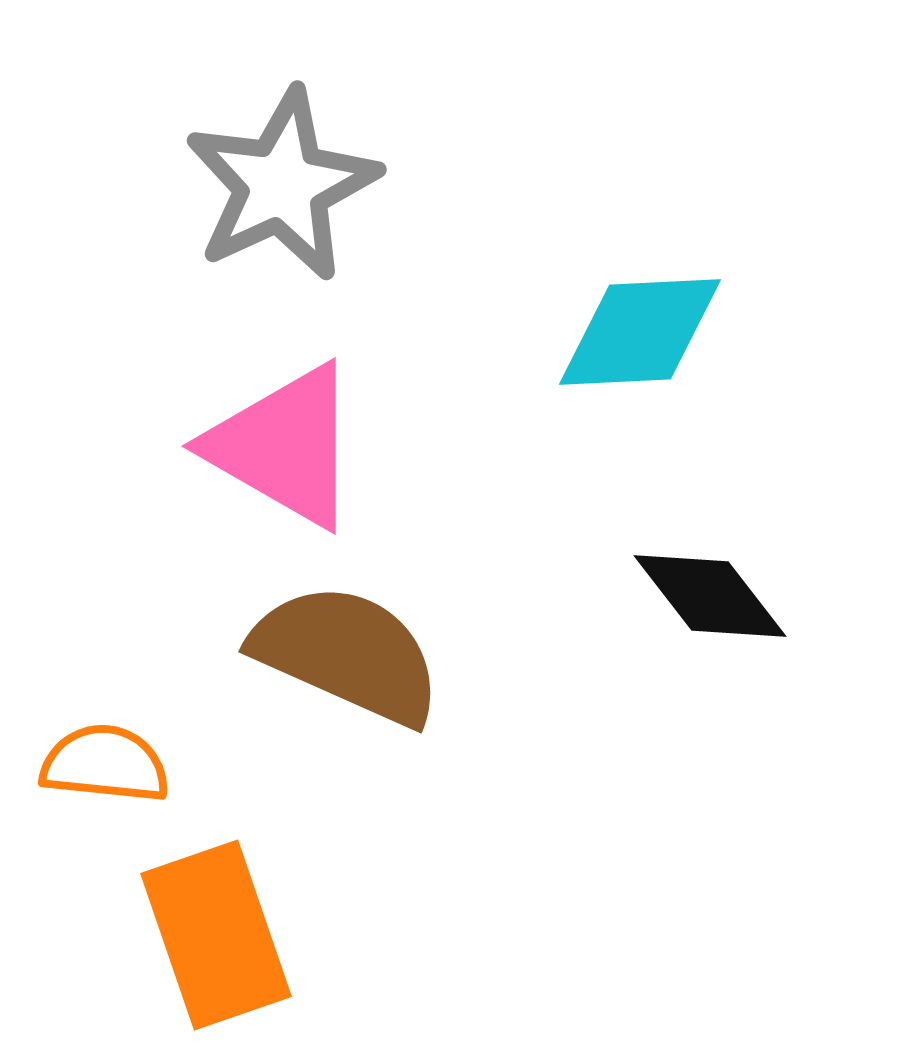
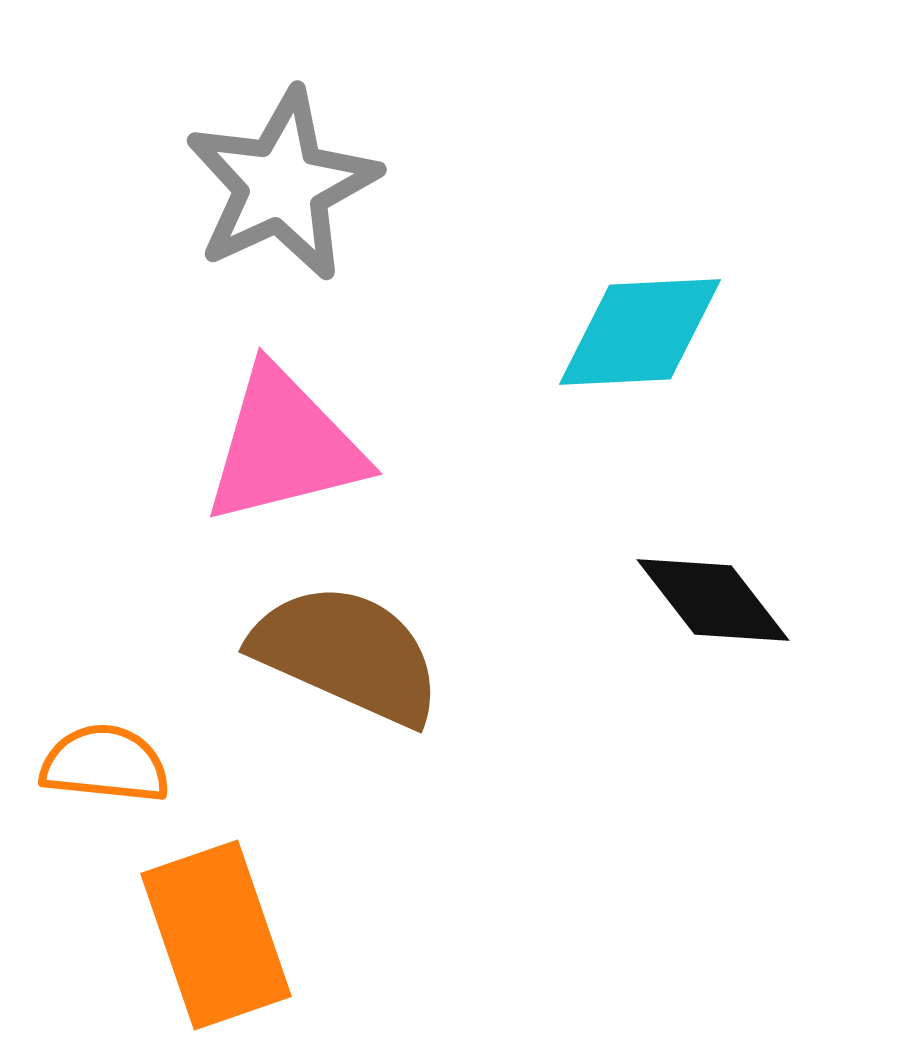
pink triangle: rotated 44 degrees counterclockwise
black diamond: moved 3 px right, 4 px down
